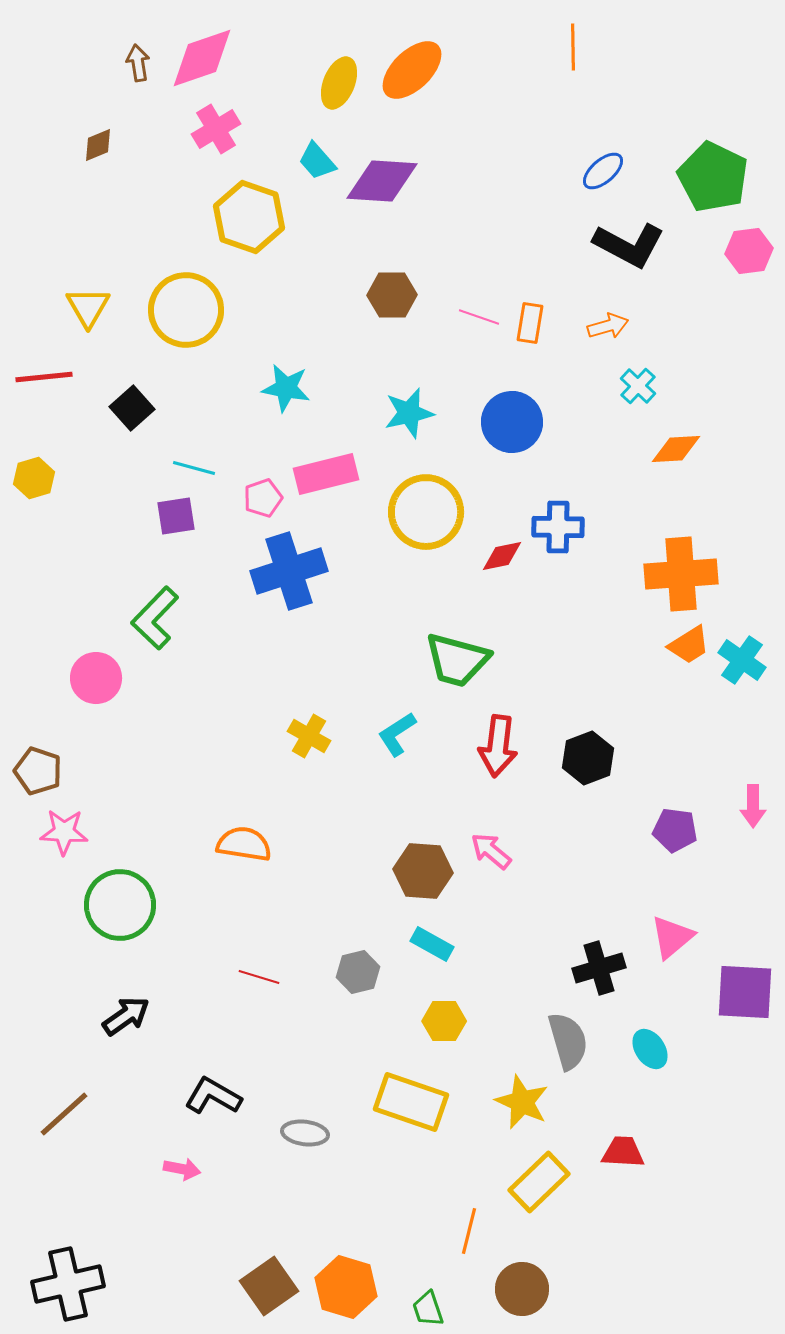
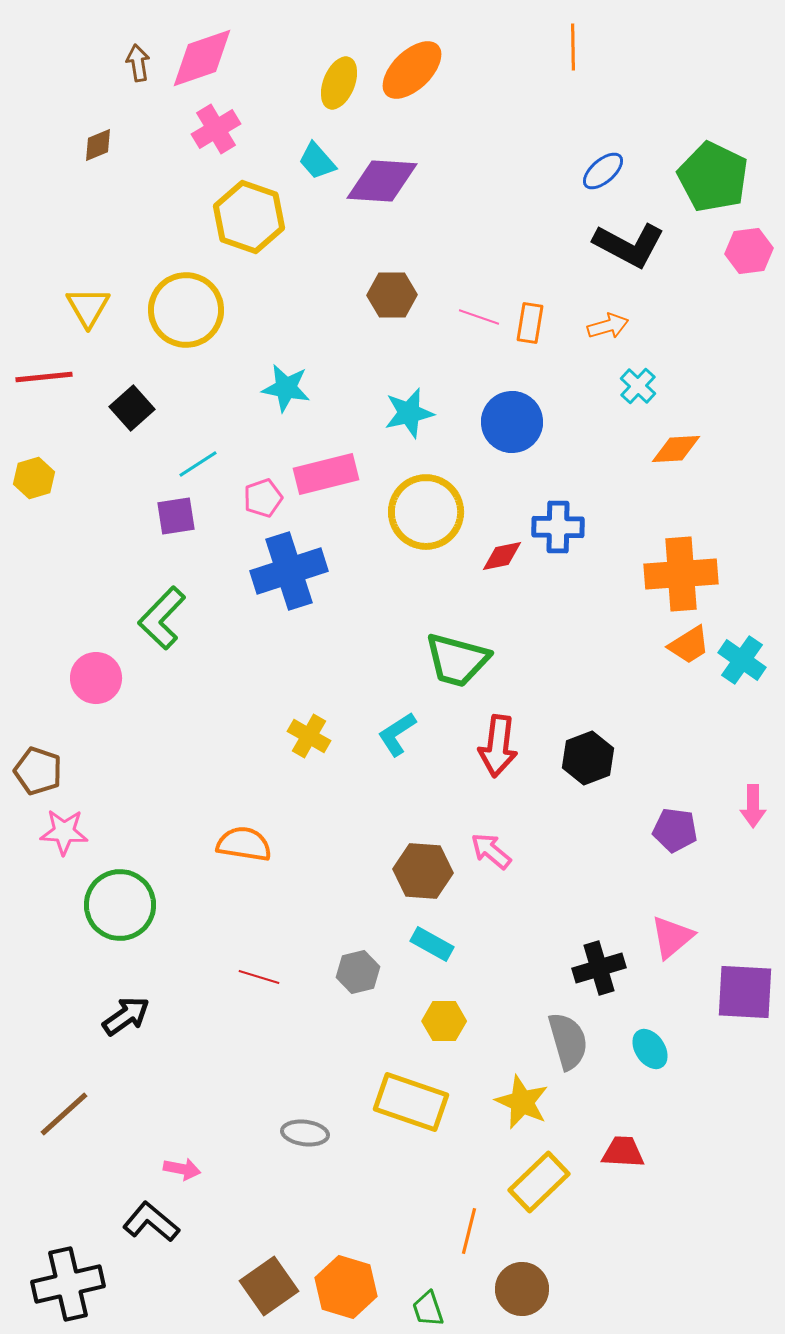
cyan line at (194, 468): moved 4 px right, 4 px up; rotated 48 degrees counterclockwise
green L-shape at (155, 618): moved 7 px right
black L-shape at (213, 1096): moved 62 px left, 126 px down; rotated 10 degrees clockwise
